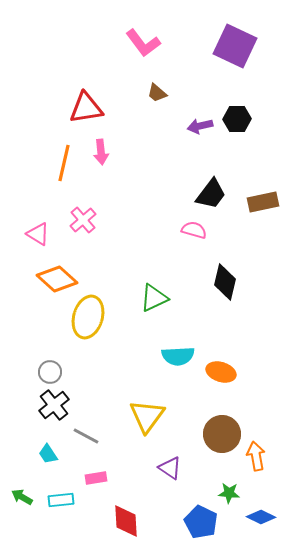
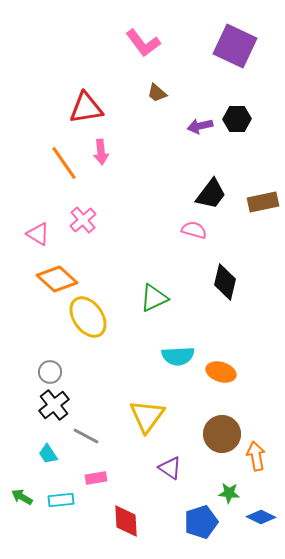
orange line: rotated 48 degrees counterclockwise
yellow ellipse: rotated 51 degrees counterclockwise
blue pentagon: rotated 28 degrees clockwise
